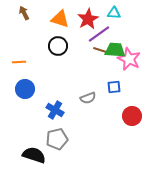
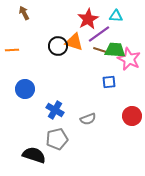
cyan triangle: moved 2 px right, 3 px down
orange triangle: moved 14 px right, 23 px down
orange line: moved 7 px left, 12 px up
blue square: moved 5 px left, 5 px up
gray semicircle: moved 21 px down
